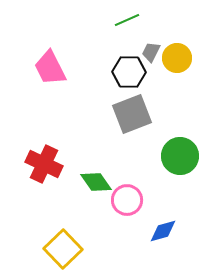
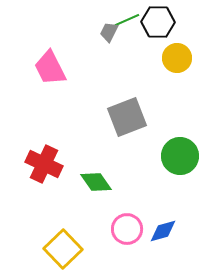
gray trapezoid: moved 42 px left, 20 px up
black hexagon: moved 29 px right, 50 px up
gray square: moved 5 px left, 3 px down
pink circle: moved 29 px down
